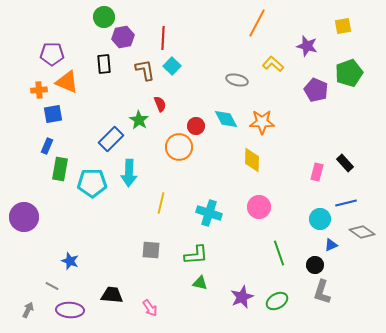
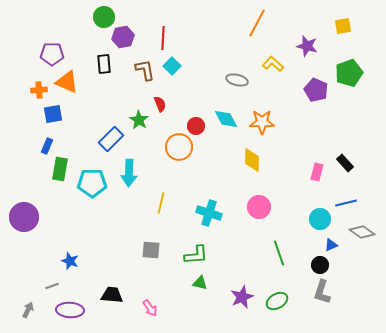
black circle at (315, 265): moved 5 px right
gray line at (52, 286): rotated 48 degrees counterclockwise
